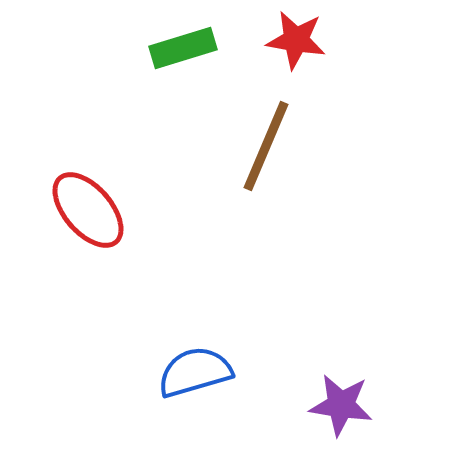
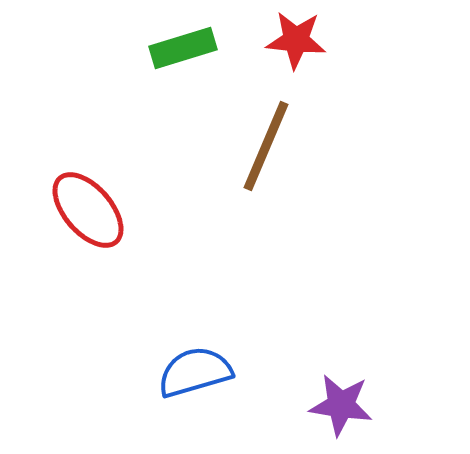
red star: rotated 4 degrees counterclockwise
